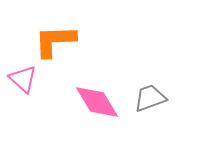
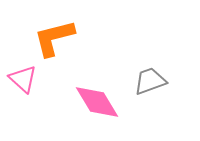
orange L-shape: moved 1 px left, 3 px up; rotated 12 degrees counterclockwise
gray trapezoid: moved 17 px up
